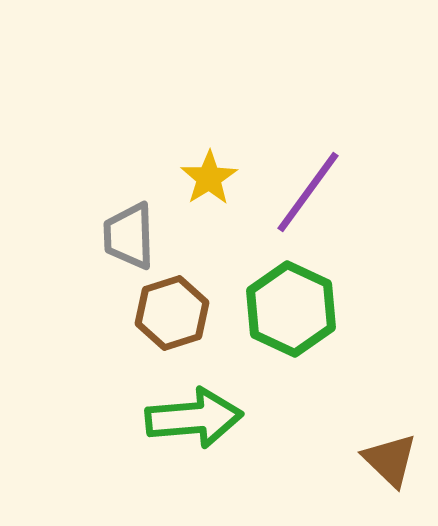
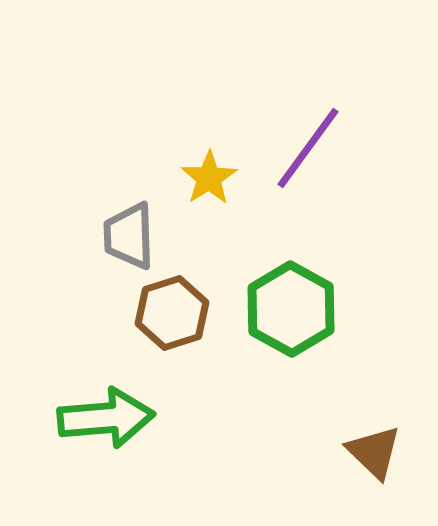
purple line: moved 44 px up
green hexagon: rotated 4 degrees clockwise
green arrow: moved 88 px left
brown triangle: moved 16 px left, 8 px up
